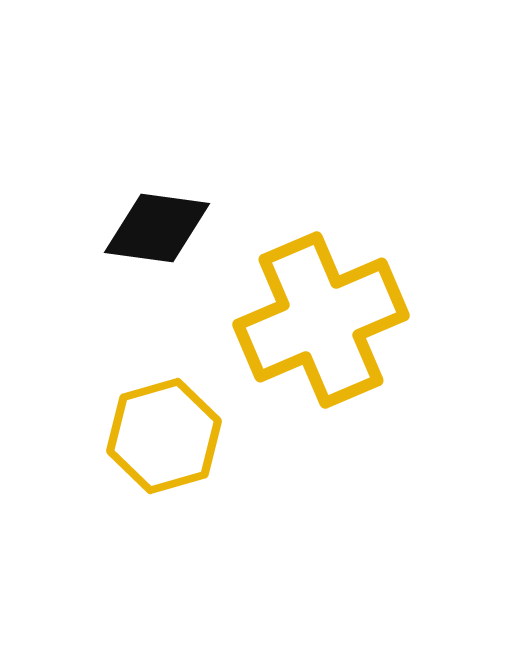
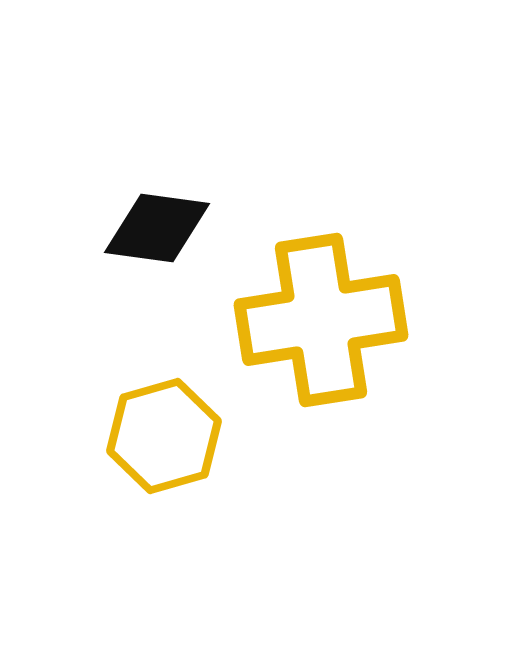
yellow cross: rotated 14 degrees clockwise
